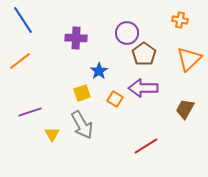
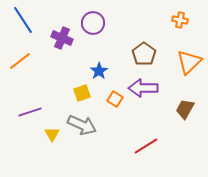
purple circle: moved 34 px left, 10 px up
purple cross: moved 14 px left; rotated 20 degrees clockwise
orange triangle: moved 3 px down
gray arrow: rotated 36 degrees counterclockwise
